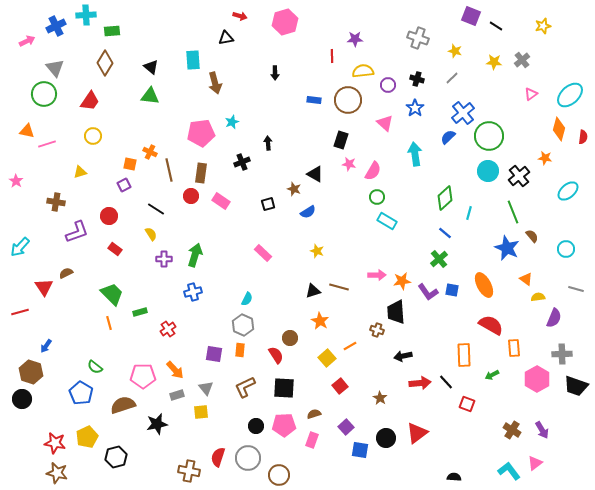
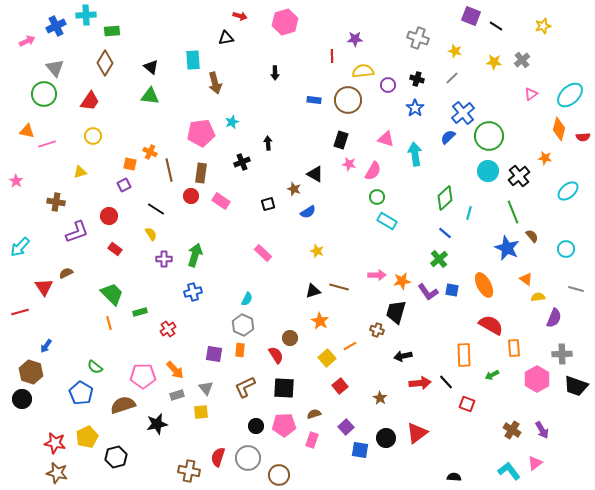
pink triangle at (385, 123): moved 1 px right, 16 px down; rotated 24 degrees counterclockwise
red semicircle at (583, 137): rotated 80 degrees clockwise
black trapezoid at (396, 312): rotated 20 degrees clockwise
